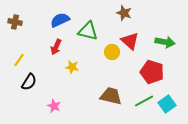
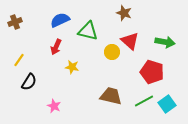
brown cross: rotated 32 degrees counterclockwise
